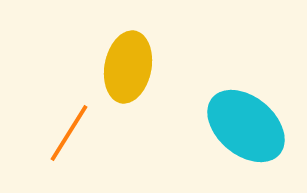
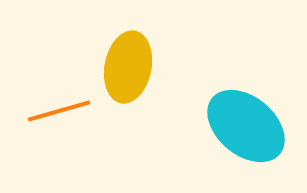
orange line: moved 10 px left, 22 px up; rotated 42 degrees clockwise
